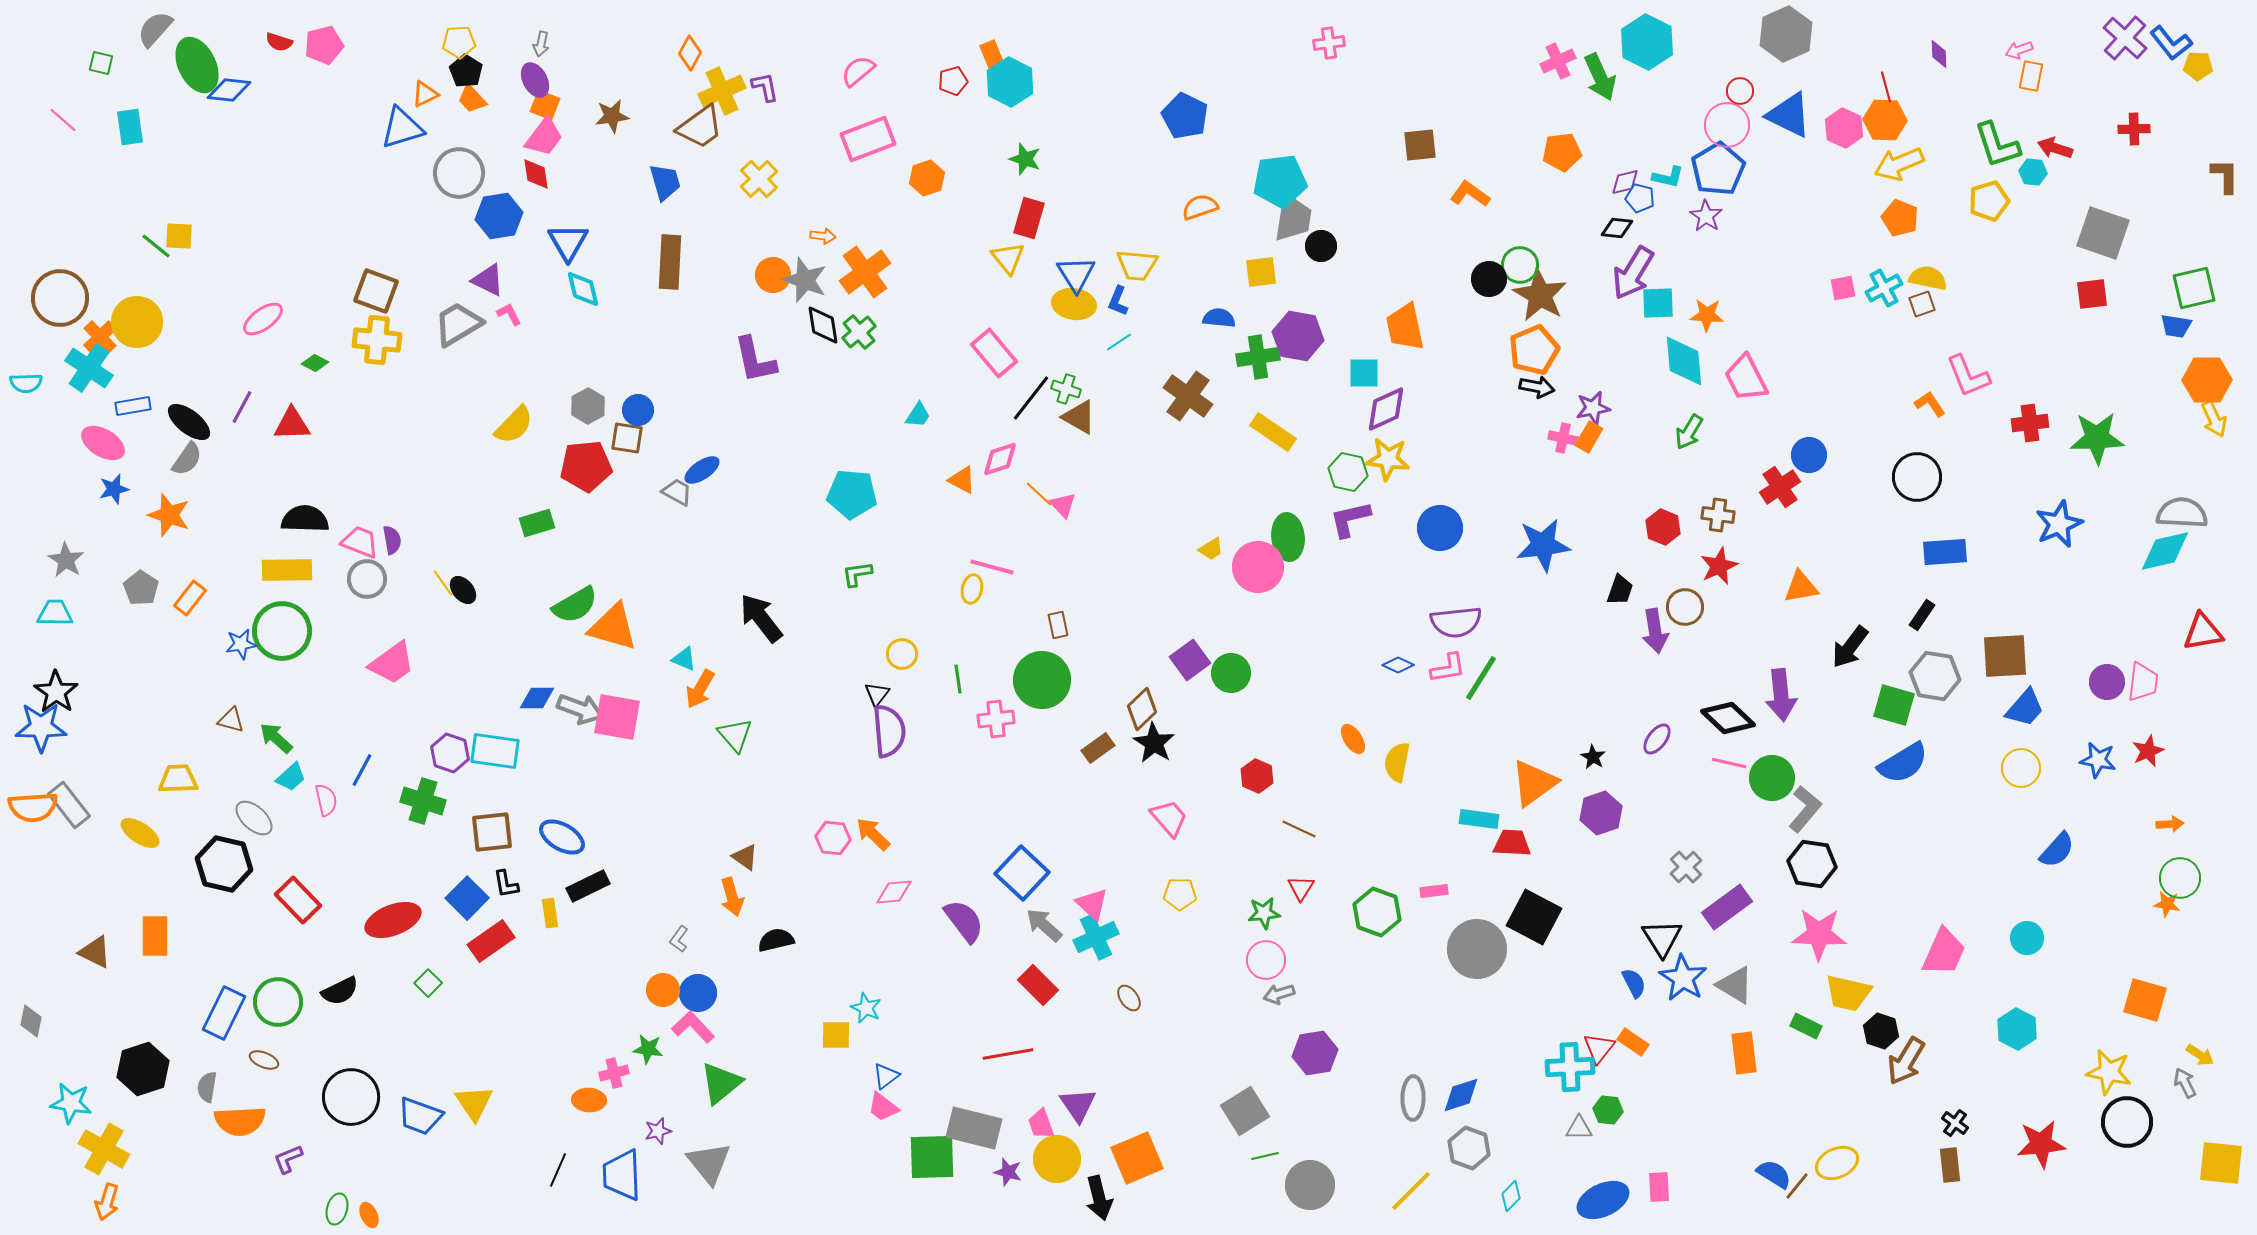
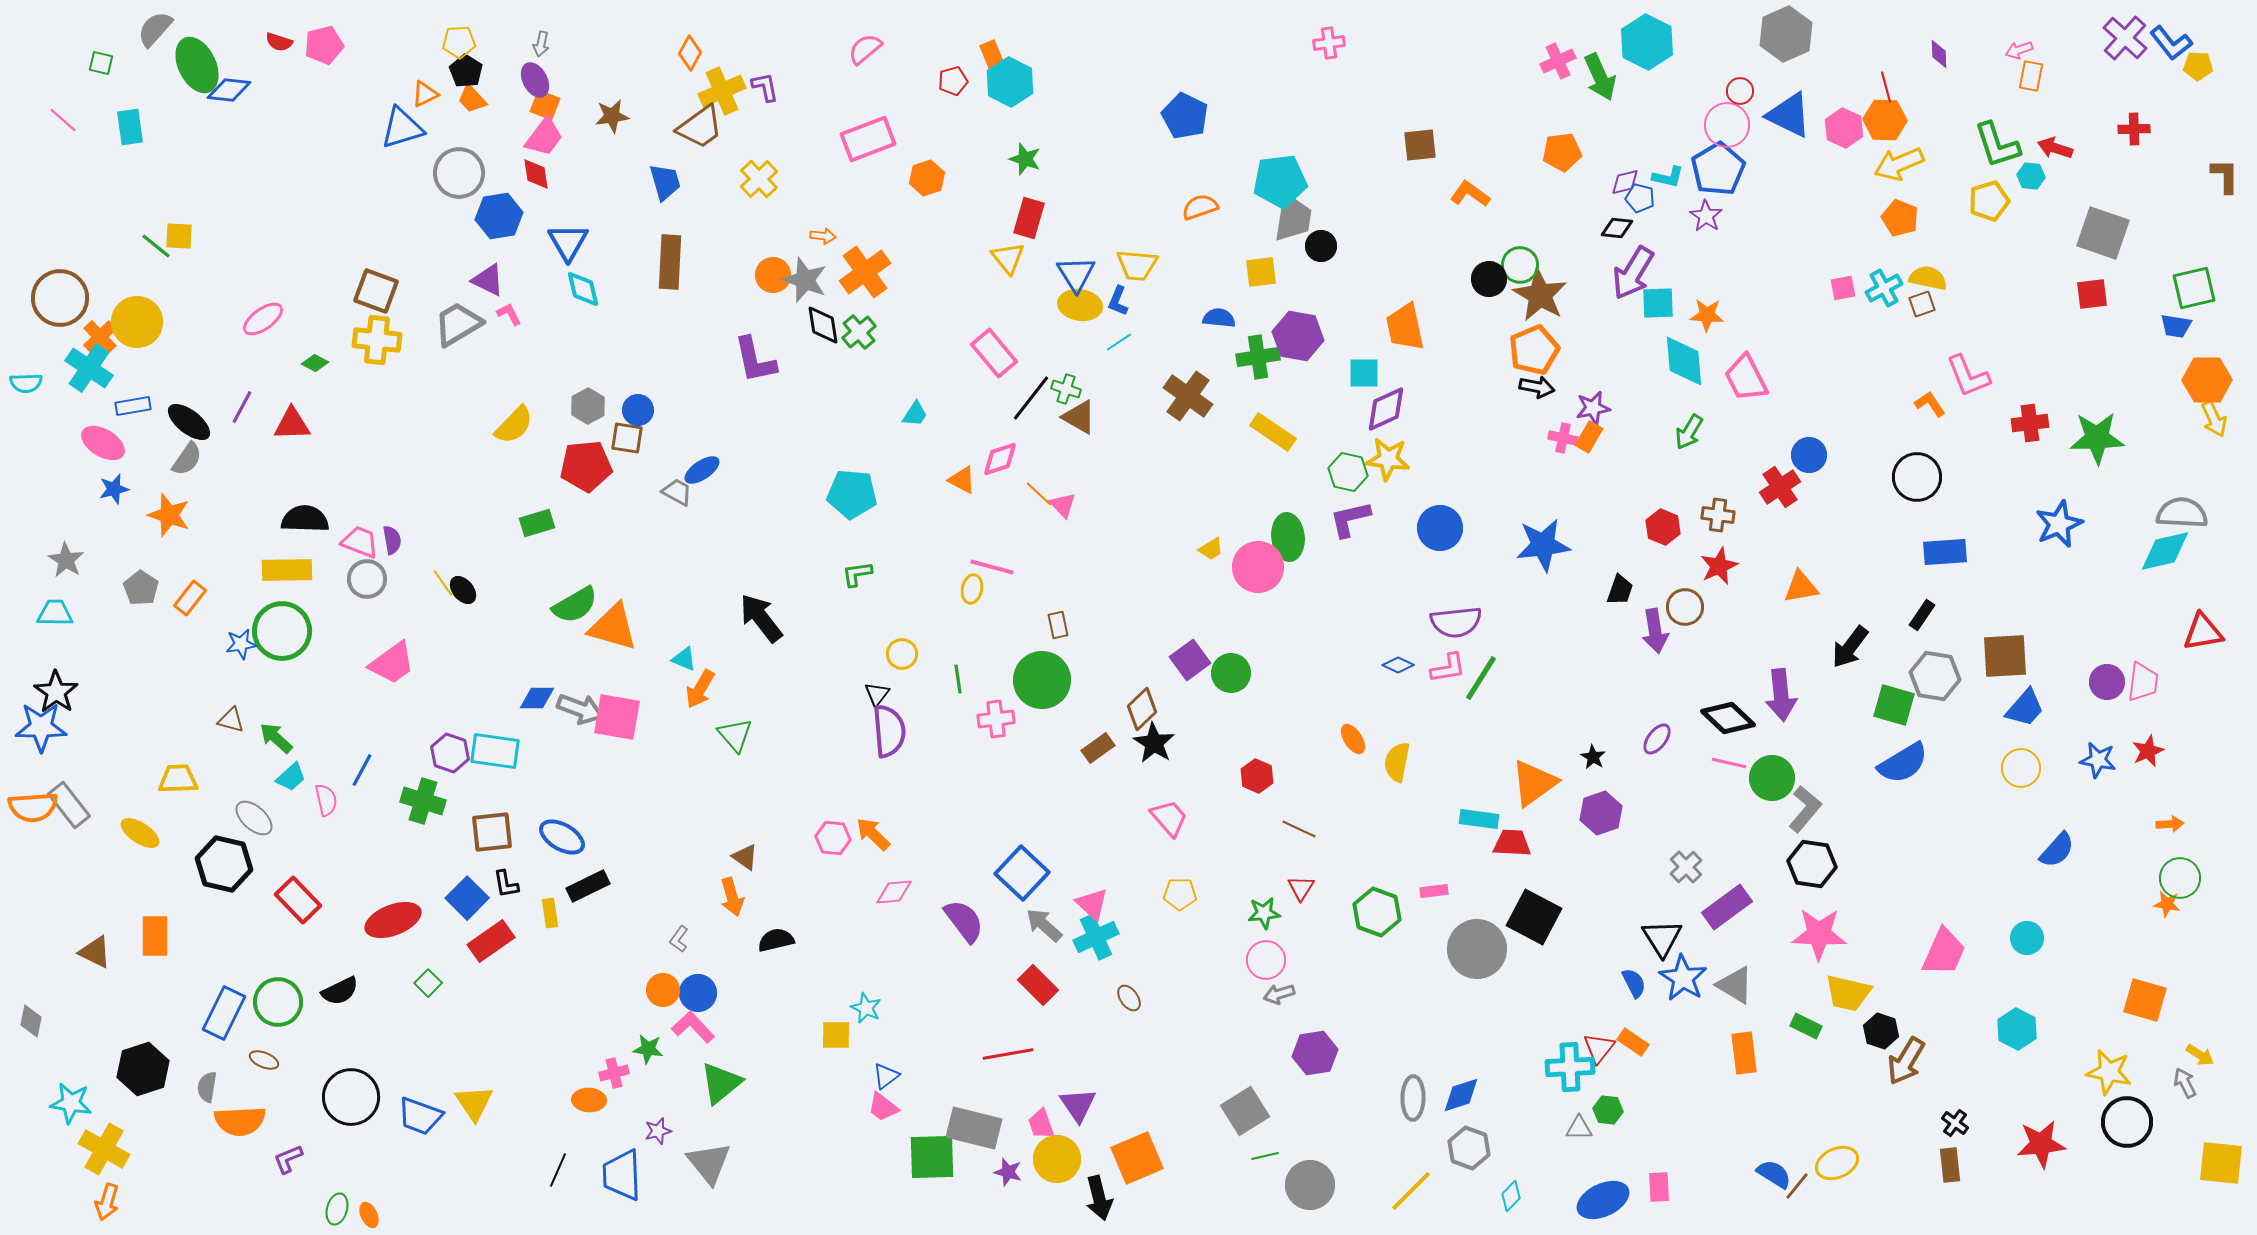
pink semicircle at (858, 71): moved 7 px right, 22 px up
cyan hexagon at (2033, 172): moved 2 px left, 4 px down
yellow ellipse at (1074, 304): moved 6 px right, 1 px down
cyan trapezoid at (918, 415): moved 3 px left, 1 px up
